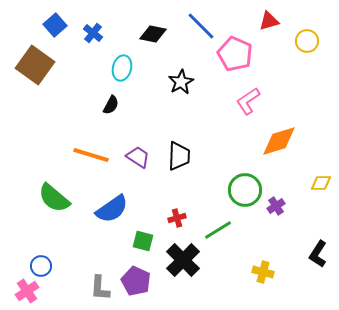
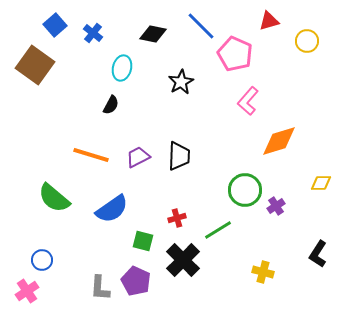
pink L-shape: rotated 16 degrees counterclockwise
purple trapezoid: rotated 60 degrees counterclockwise
blue circle: moved 1 px right, 6 px up
